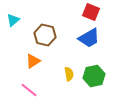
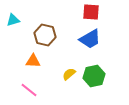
red square: rotated 18 degrees counterclockwise
cyan triangle: rotated 24 degrees clockwise
blue trapezoid: moved 1 px right, 1 px down
orange triangle: rotated 35 degrees clockwise
yellow semicircle: rotated 120 degrees counterclockwise
